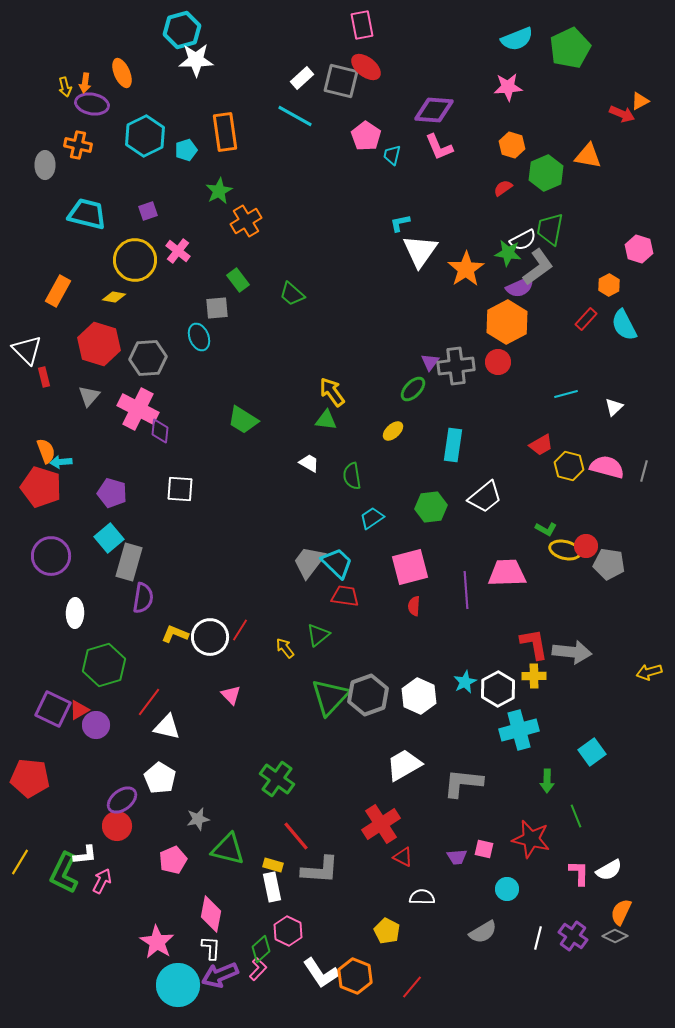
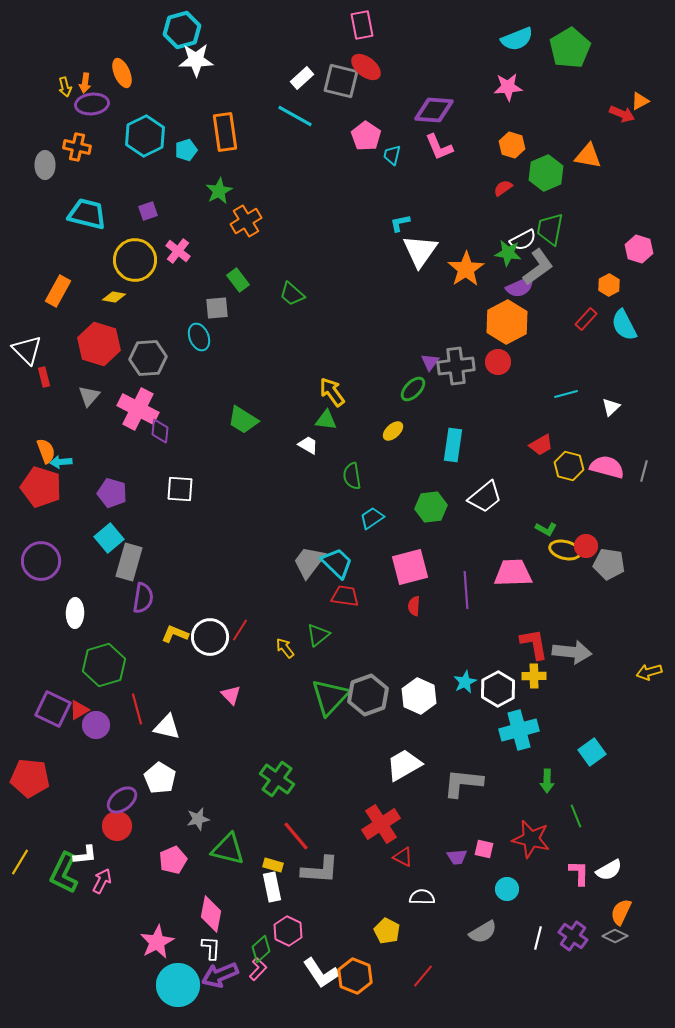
green pentagon at (570, 48): rotated 6 degrees counterclockwise
purple ellipse at (92, 104): rotated 16 degrees counterclockwise
orange cross at (78, 145): moved 1 px left, 2 px down
white triangle at (614, 407): moved 3 px left
white trapezoid at (309, 463): moved 1 px left, 18 px up
purple circle at (51, 556): moved 10 px left, 5 px down
pink trapezoid at (507, 573): moved 6 px right
red line at (149, 702): moved 12 px left, 7 px down; rotated 52 degrees counterclockwise
pink star at (157, 942): rotated 12 degrees clockwise
red line at (412, 987): moved 11 px right, 11 px up
